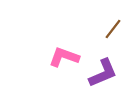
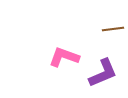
brown line: rotated 45 degrees clockwise
